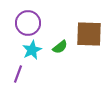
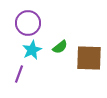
brown square: moved 24 px down
purple line: moved 1 px right
